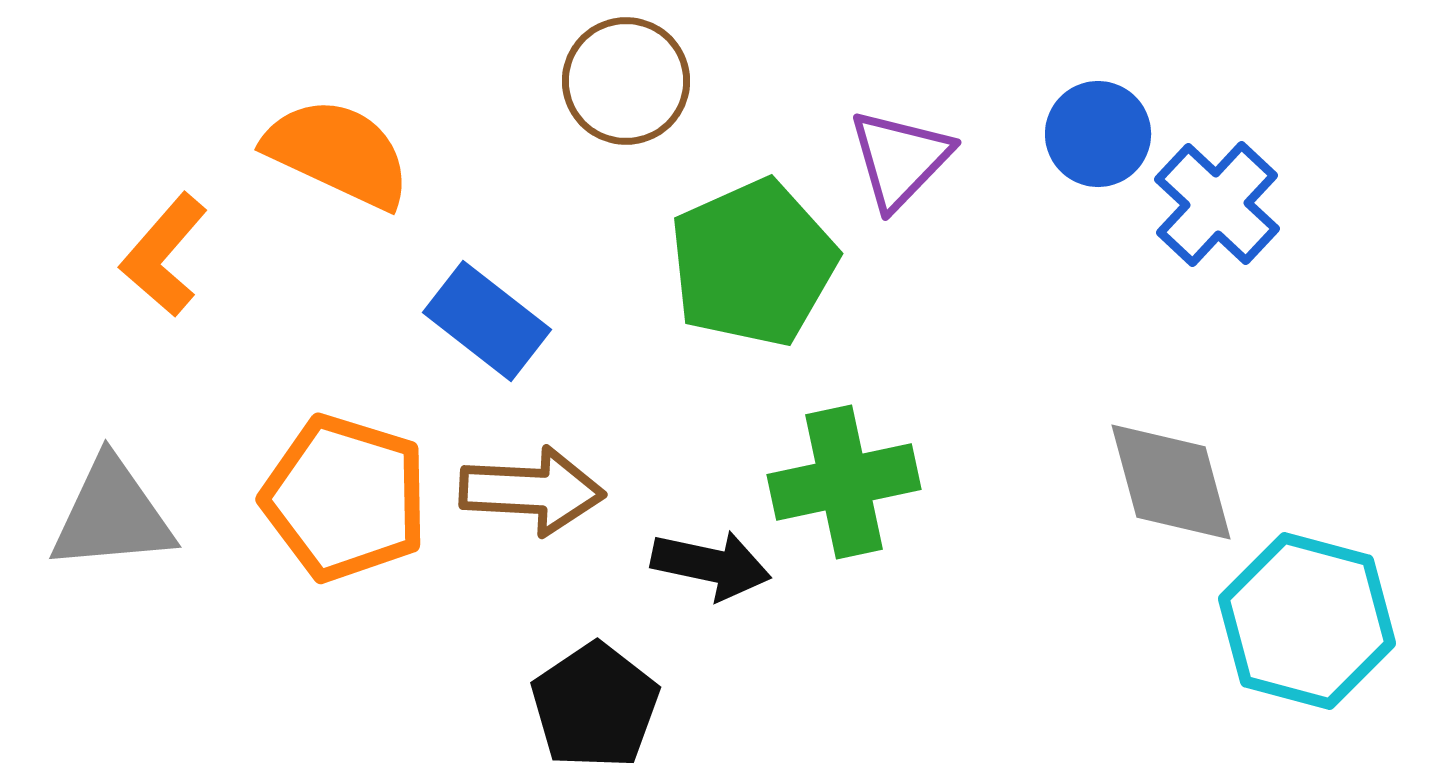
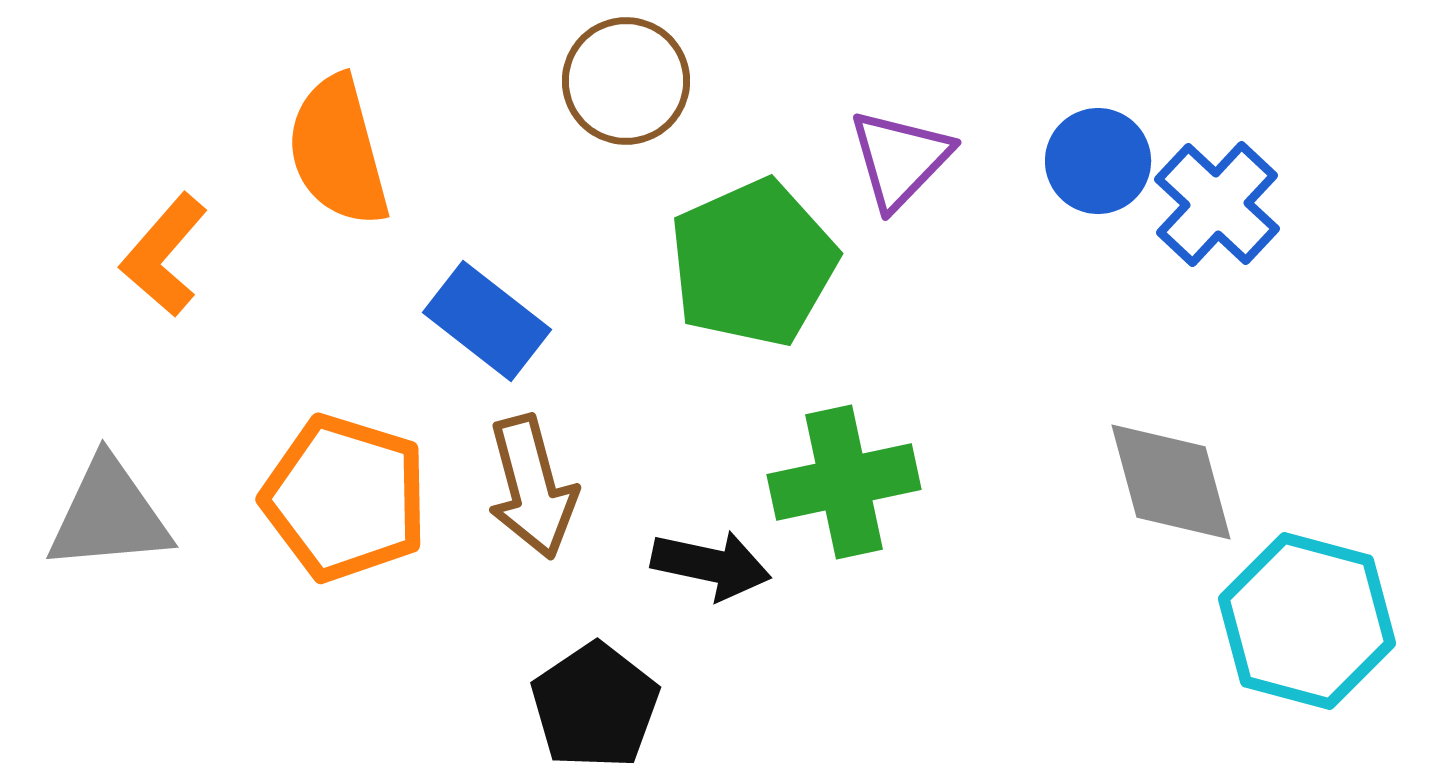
blue circle: moved 27 px down
orange semicircle: moved 2 px up; rotated 130 degrees counterclockwise
brown arrow: moved 4 px up; rotated 72 degrees clockwise
gray triangle: moved 3 px left
